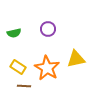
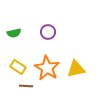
purple circle: moved 3 px down
yellow triangle: moved 10 px down
brown line: moved 2 px right
